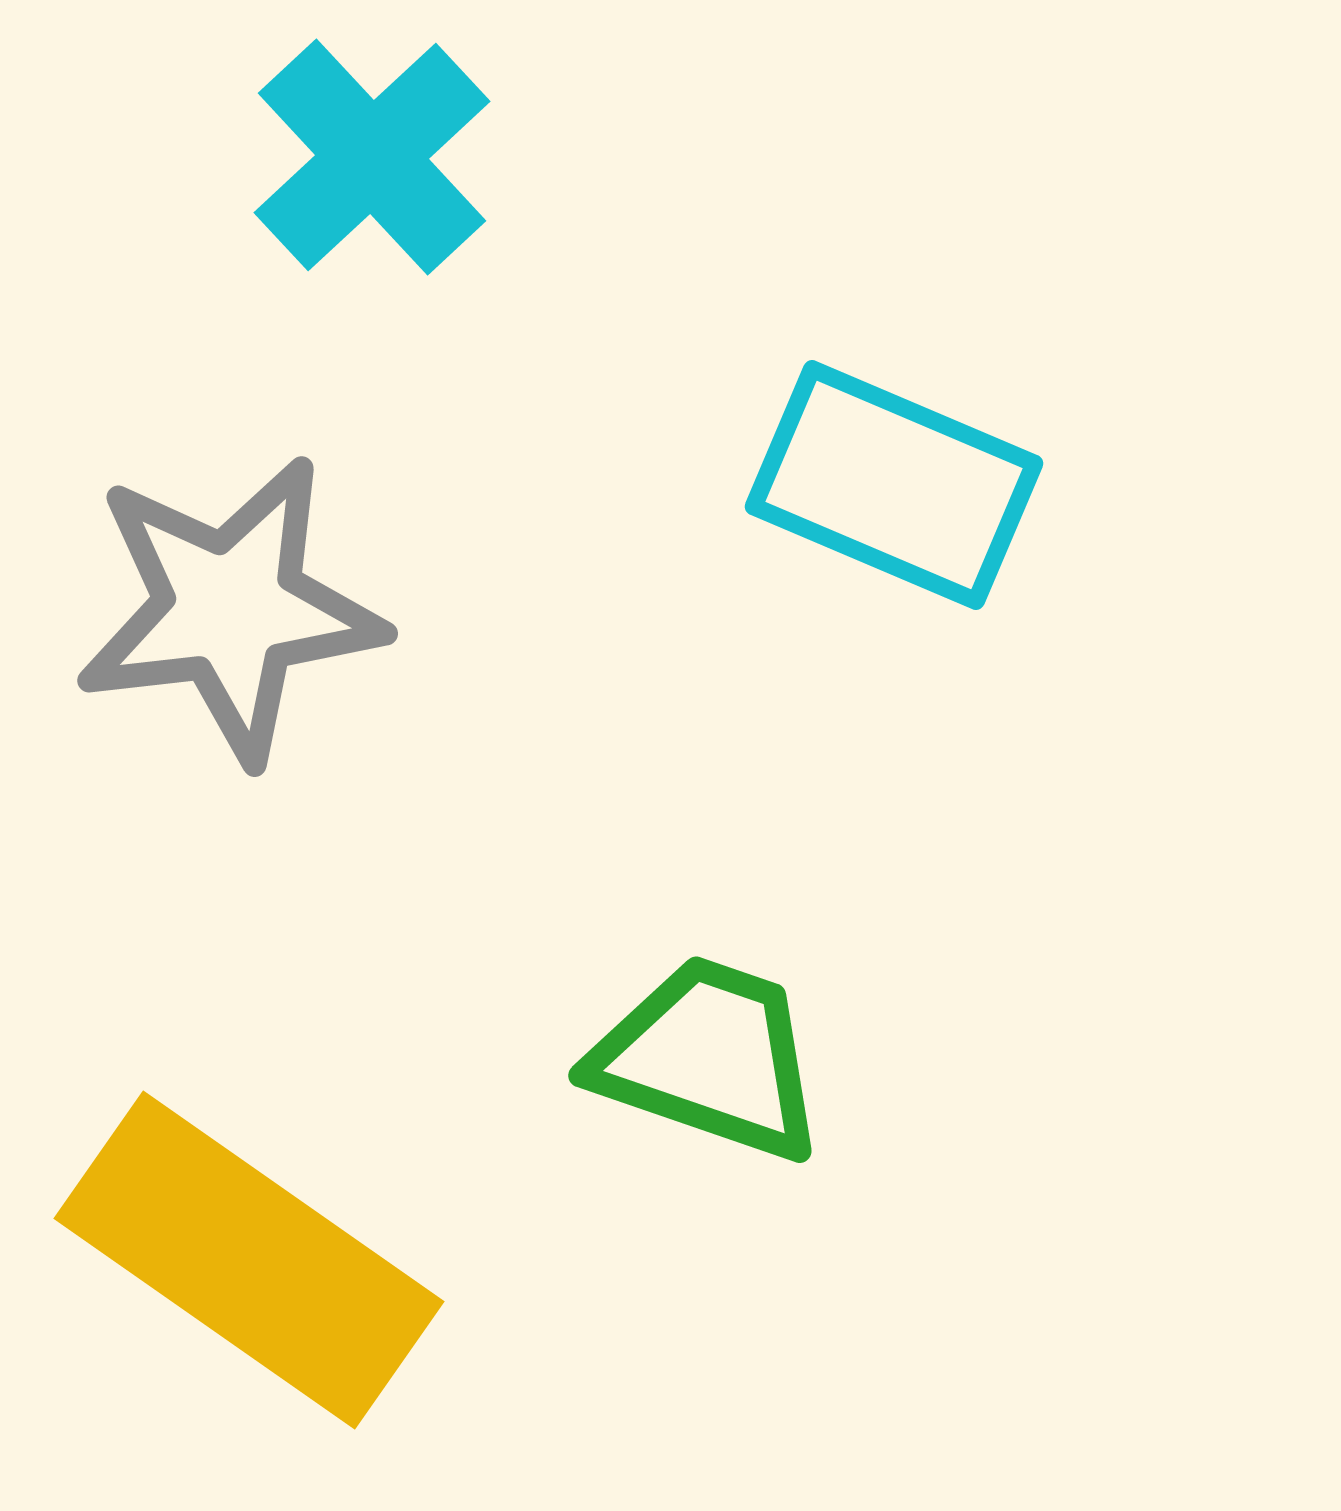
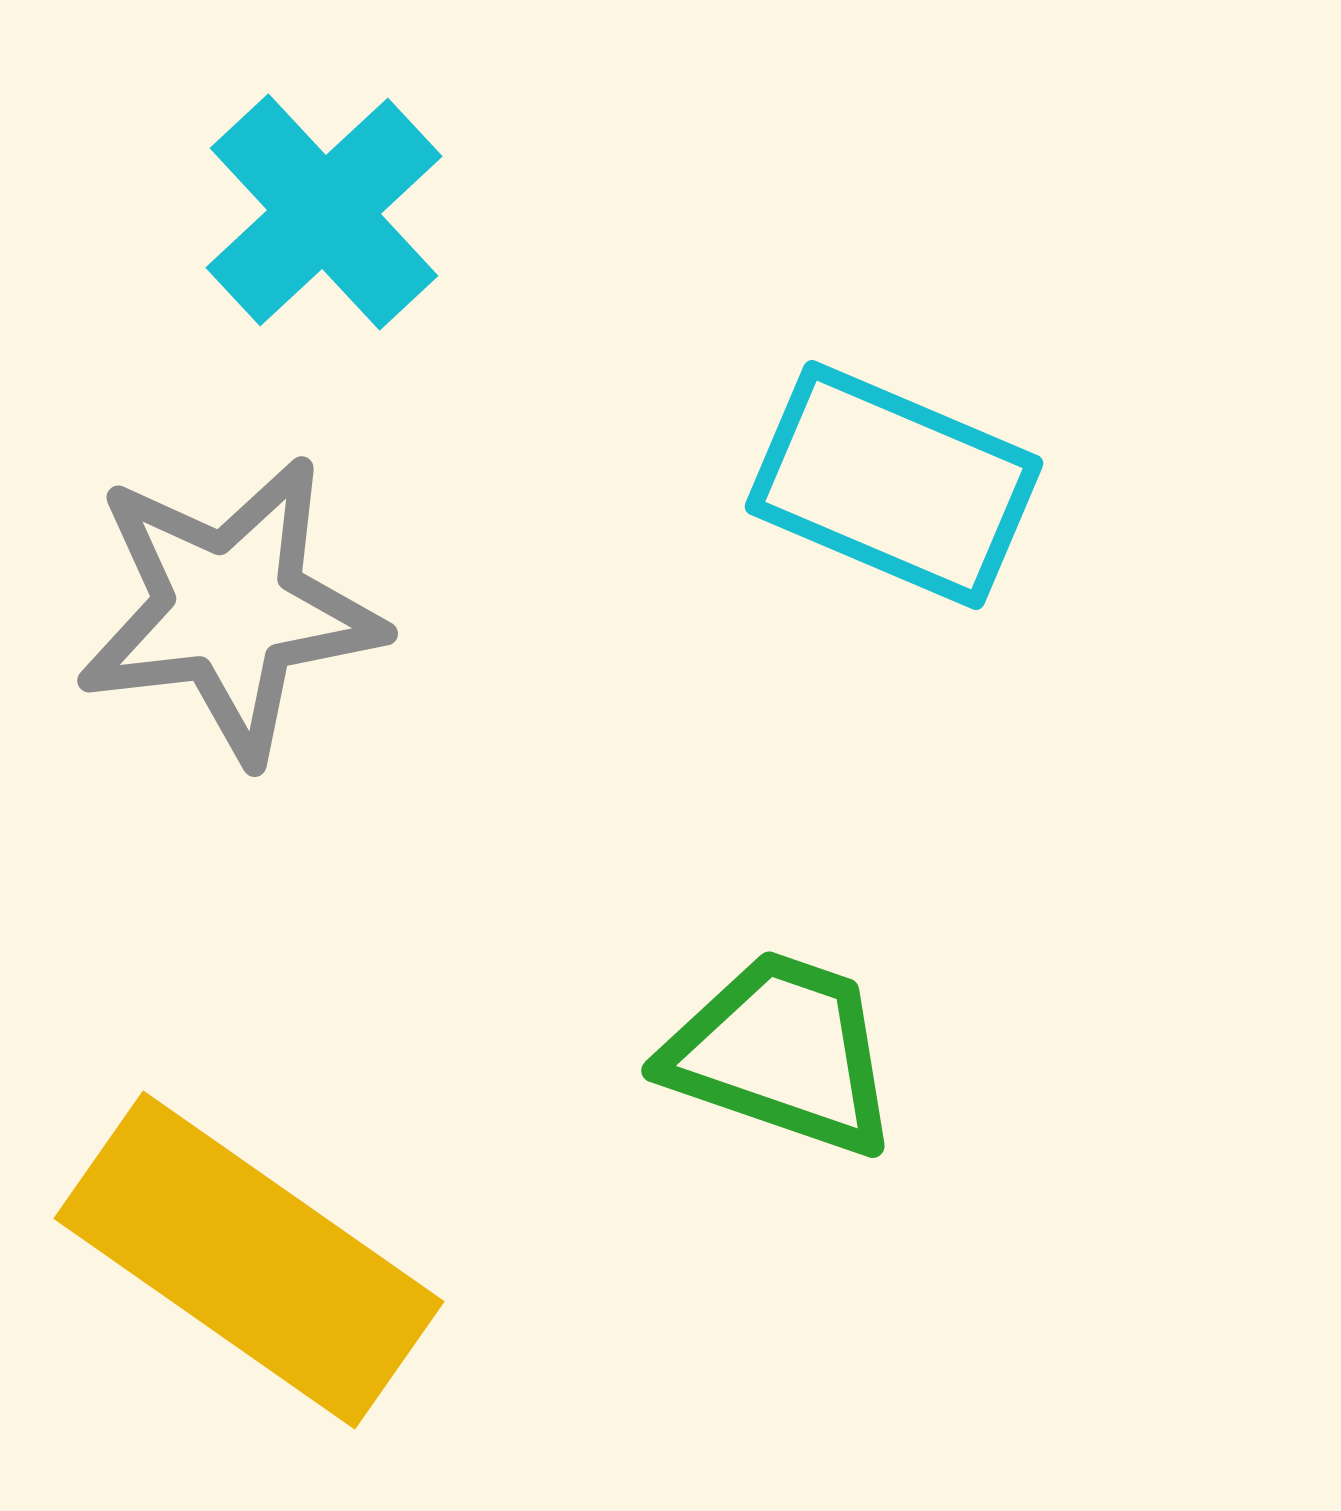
cyan cross: moved 48 px left, 55 px down
green trapezoid: moved 73 px right, 5 px up
